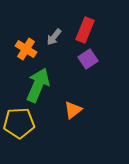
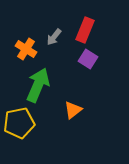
purple square: rotated 24 degrees counterclockwise
yellow pentagon: rotated 8 degrees counterclockwise
